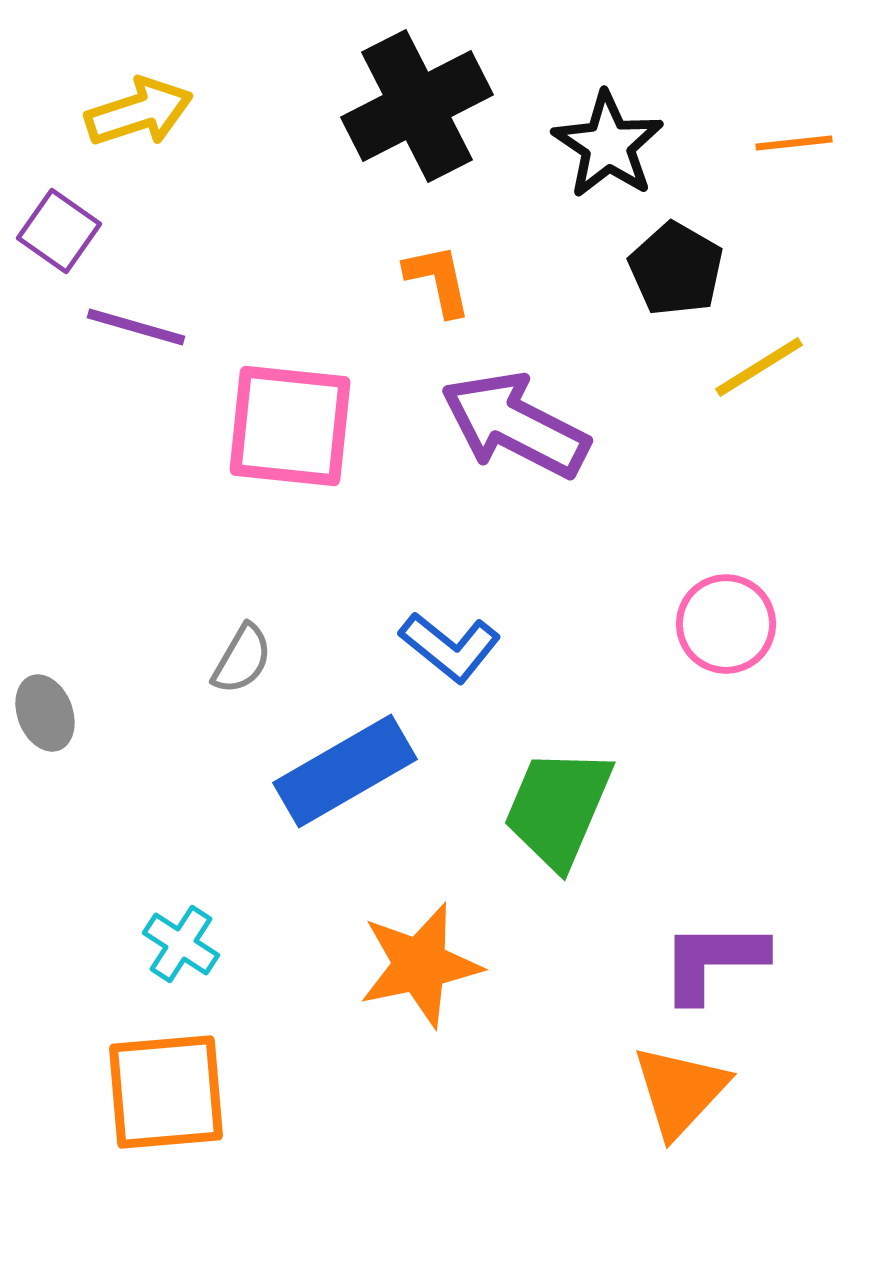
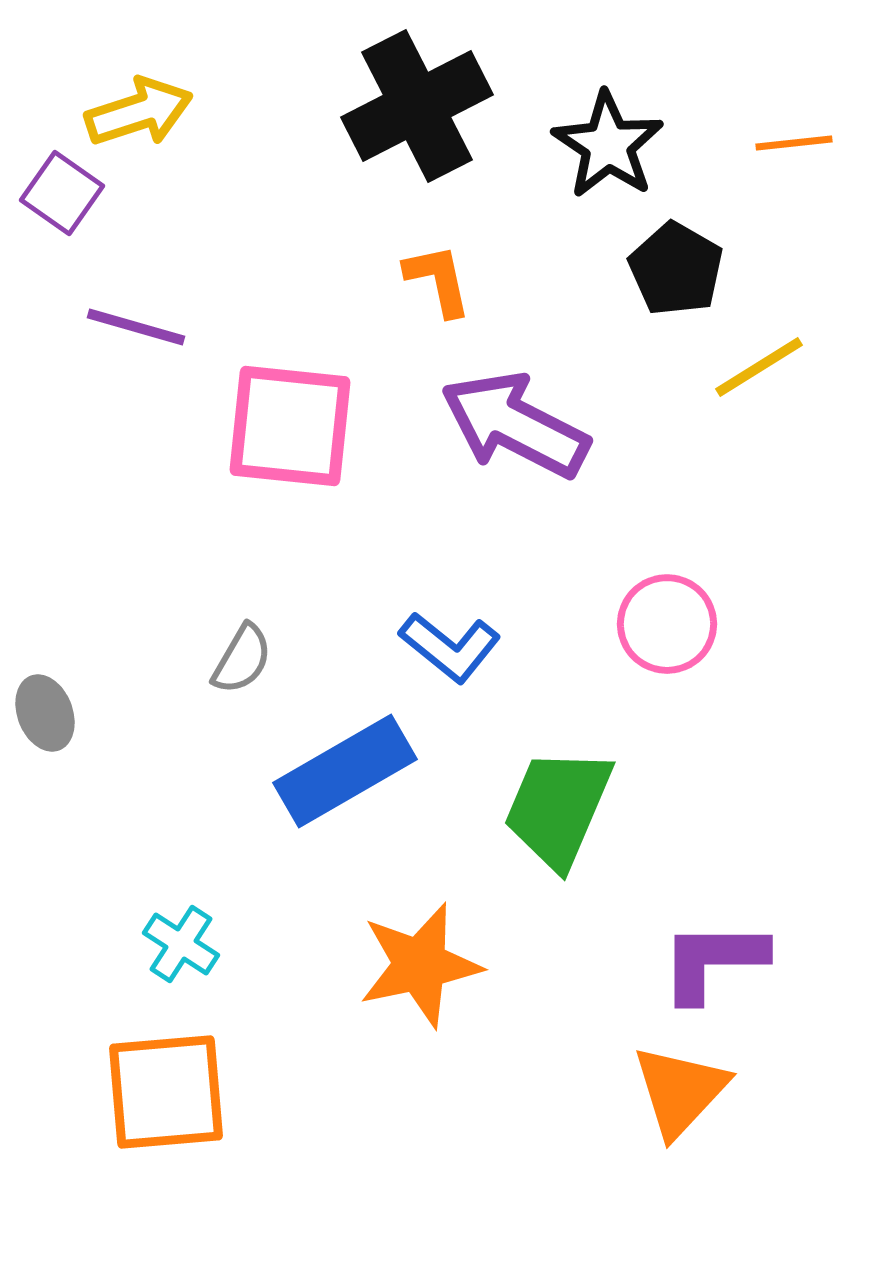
purple square: moved 3 px right, 38 px up
pink circle: moved 59 px left
